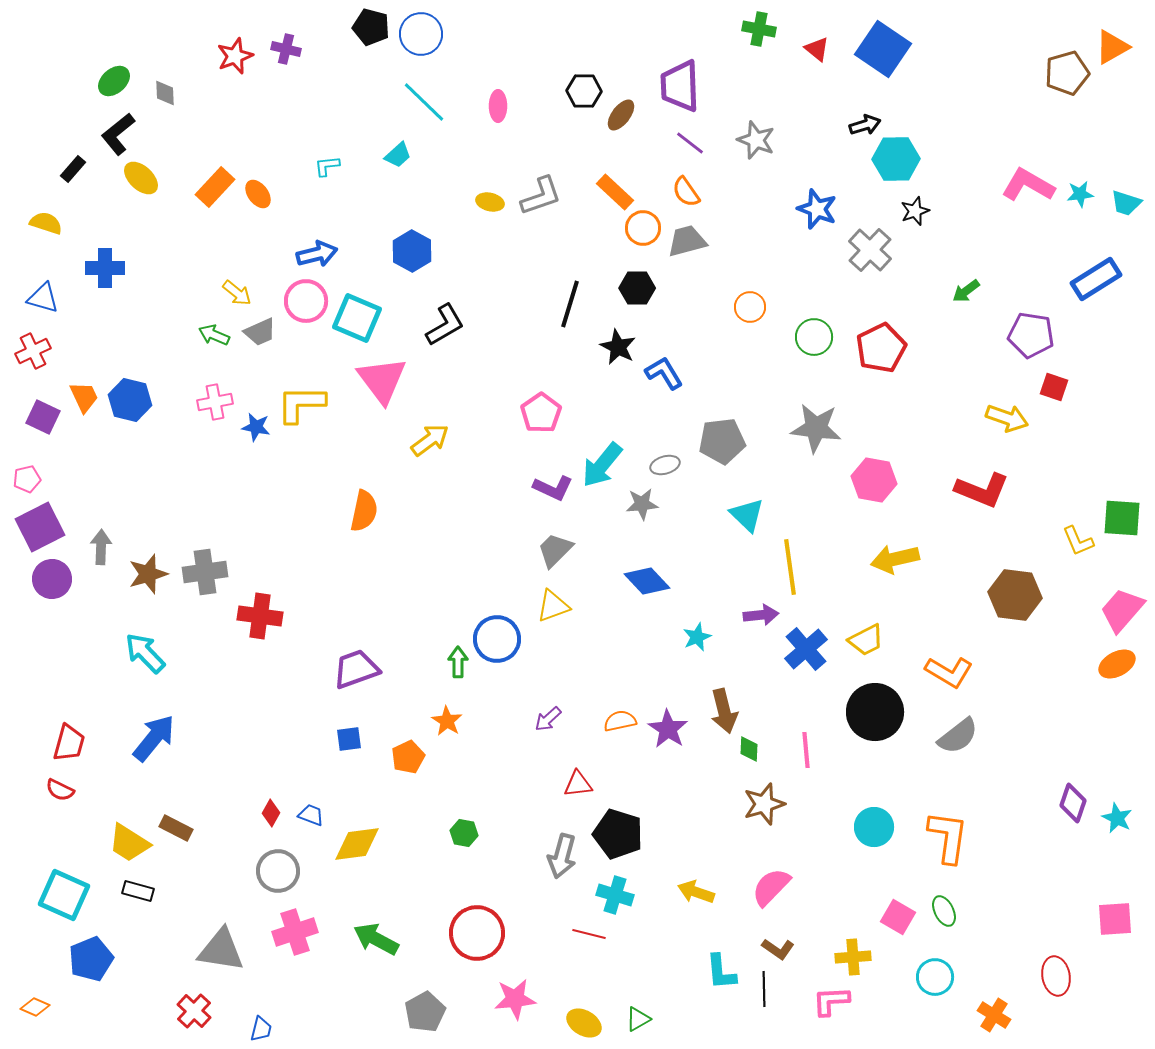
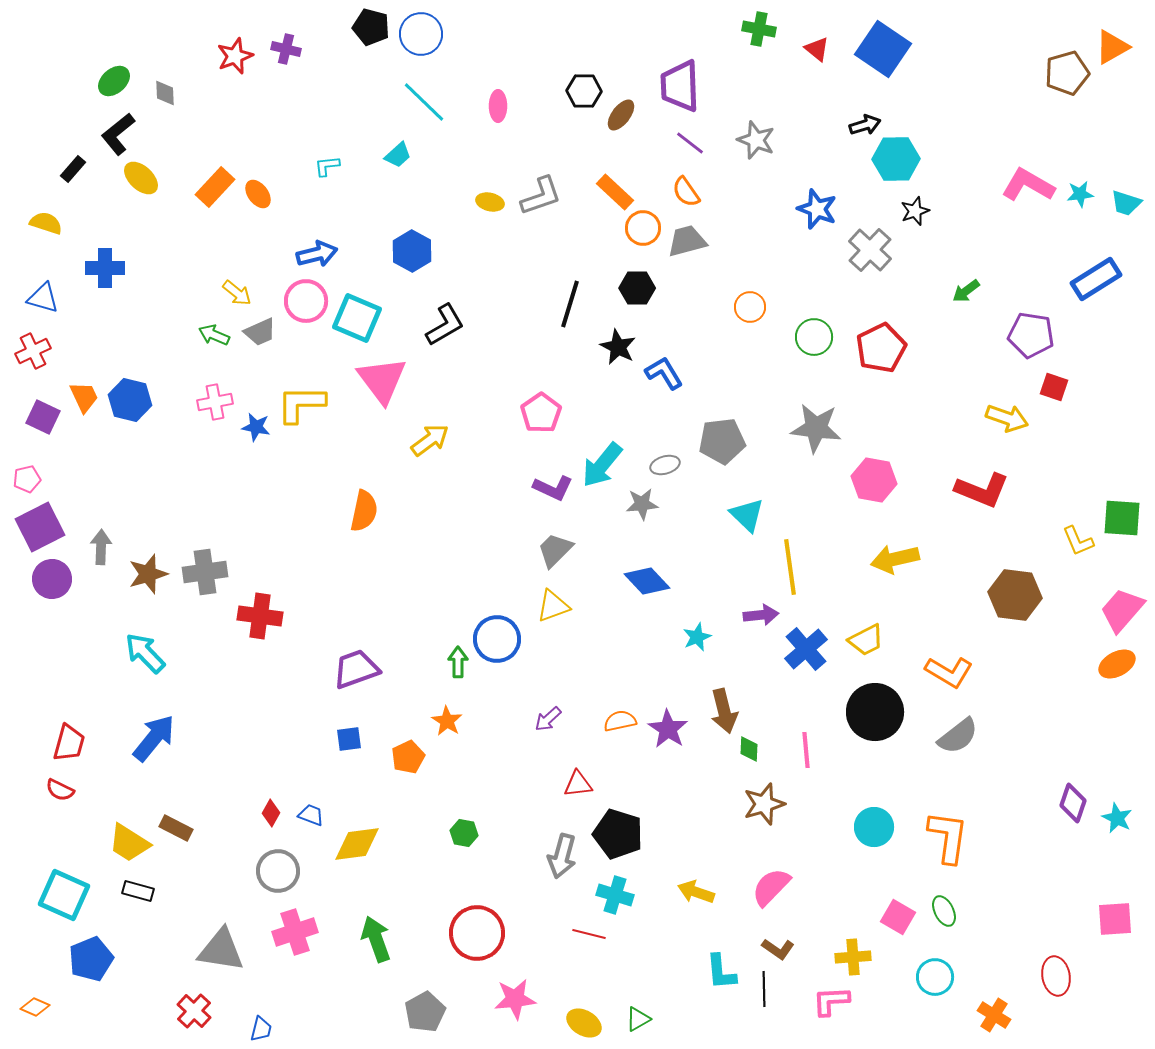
green arrow at (376, 939): rotated 42 degrees clockwise
